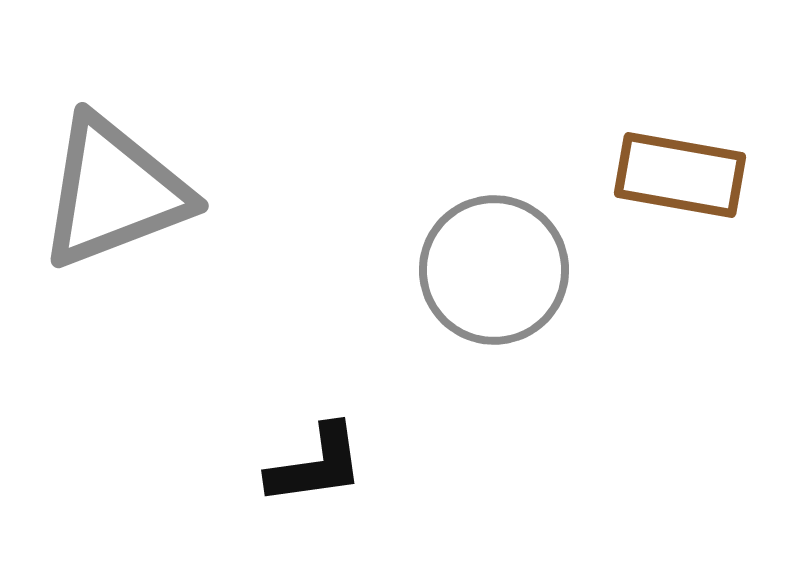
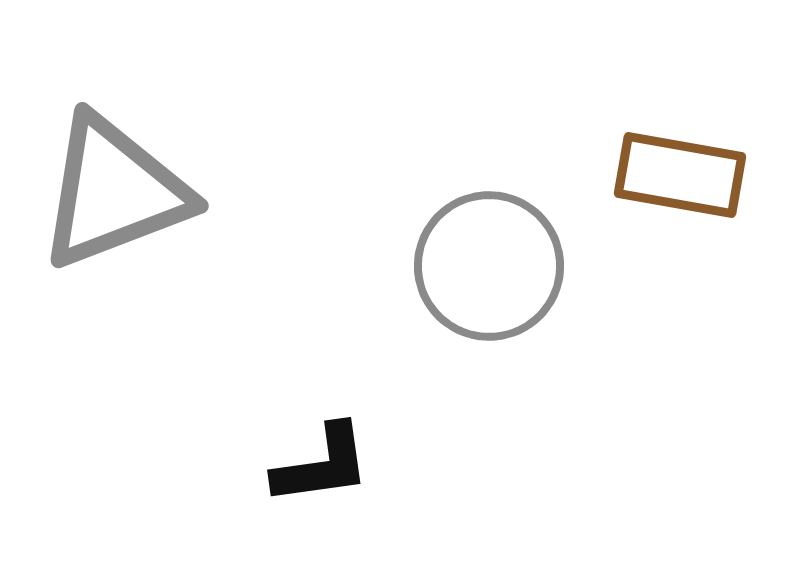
gray circle: moved 5 px left, 4 px up
black L-shape: moved 6 px right
